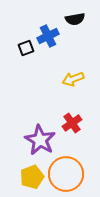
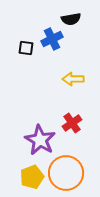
black semicircle: moved 4 px left
blue cross: moved 4 px right, 3 px down
black square: rotated 28 degrees clockwise
yellow arrow: rotated 20 degrees clockwise
orange circle: moved 1 px up
